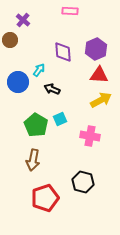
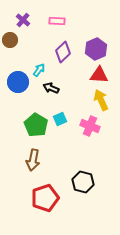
pink rectangle: moved 13 px left, 10 px down
purple diamond: rotated 50 degrees clockwise
black arrow: moved 1 px left, 1 px up
yellow arrow: rotated 85 degrees counterclockwise
pink cross: moved 10 px up; rotated 12 degrees clockwise
